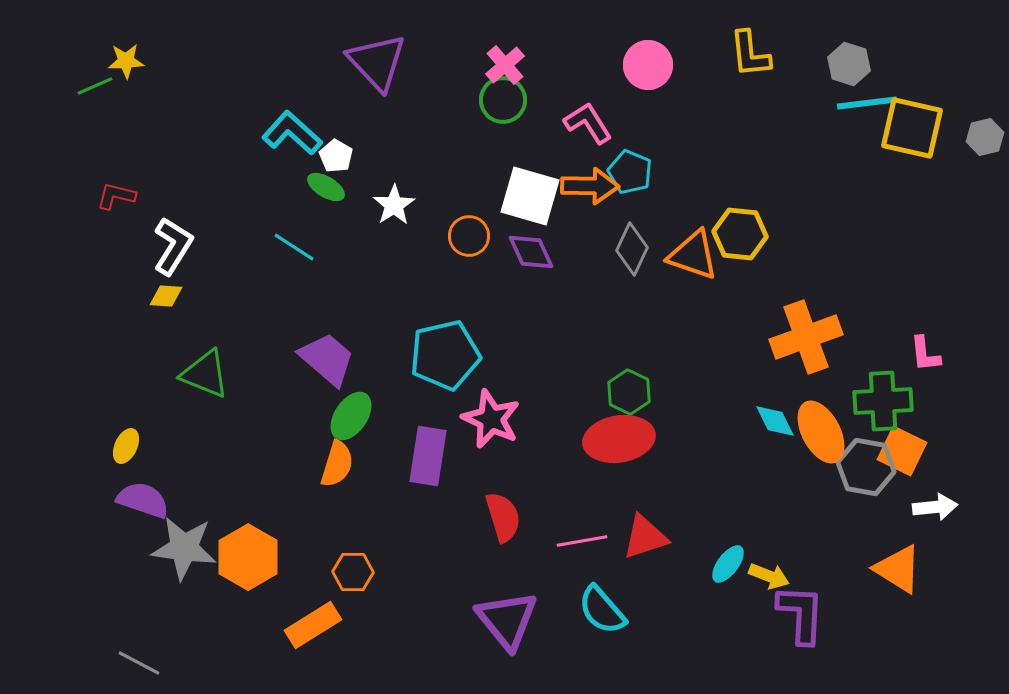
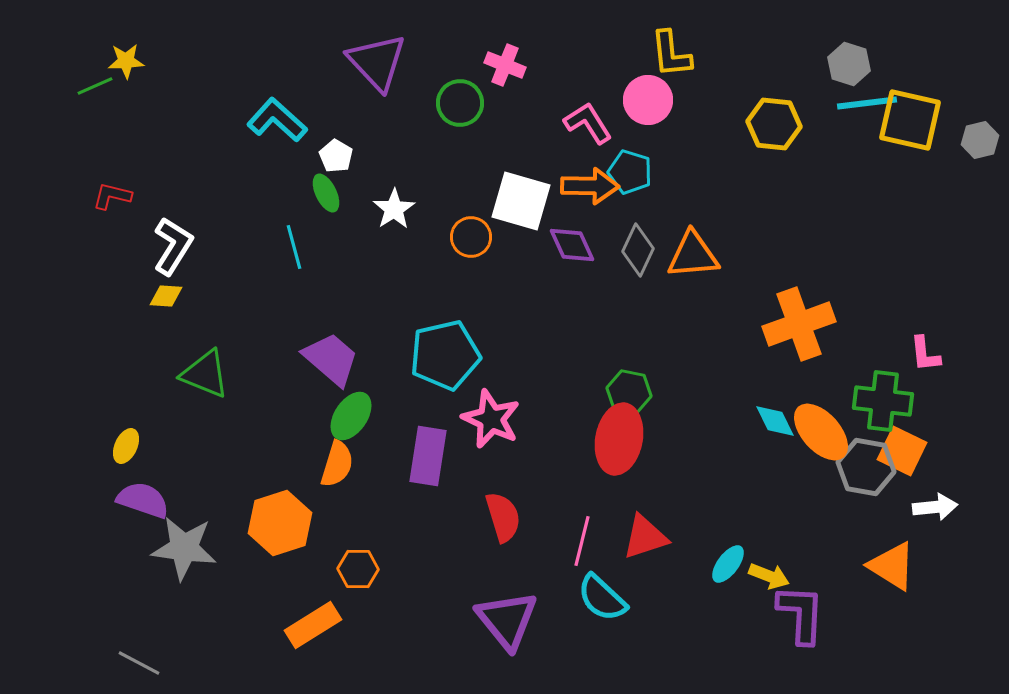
yellow L-shape at (750, 54): moved 79 px left
pink cross at (505, 65): rotated 27 degrees counterclockwise
pink circle at (648, 65): moved 35 px down
green circle at (503, 100): moved 43 px left, 3 px down
yellow square at (912, 128): moved 2 px left, 8 px up
cyan L-shape at (292, 133): moved 15 px left, 13 px up
gray hexagon at (985, 137): moved 5 px left, 3 px down
cyan pentagon at (630, 172): rotated 6 degrees counterclockwise
green ellipse at (326, 187): moved 6 px down; rotated 33 degrees clockwise
red L-shape at (116, 196): moved 4 px left
white square at (530, 196): moved 9 px left, 5 px down
white star at (394, 205): moved 4 px down
yellow hexagon at (740, 234): moved 34 px right, 110 px up
orange circle at (469, 236): moved 2 px right, 1 px down
cyan line at (294, 247): rotated 42 degrees clockwise
gray diamond at (632, 249): moved 6 px right, 1 px down
purple diamond at (531, 252): moved 41 px right, 7 px up
orange triangle at (693, 255): rotated 24 degrees counterclockwise
orange cross at (806, 337): moved 7 px left, 13 px up
purple trapezoid at (327, 359): moved 4 px right
green hexagon at (629, 392): rotated 15 degrees counterclockwise
green cross at (883, 401): rotated 10 degrees clockwise
orange ellipse at (821, 432): rotated 14 degrees counterclockwise
red ellipse at (619, 439): rotated 70 degrees counterclockwise
pink line at (582, 541): rotated 66 degrees counterclockwise
orange hexagon at (248, 557): moved 32 px right, 34 px up; rotated 12 degrees clockwise
orange triangle at (898, 569): moved 6 px left, 3 px up
orange hexagon at (353, 572): moved 5 px right, 3 px up
cyan semicircle at (602, 610): moved 12 px up; rotated 6 degrees counterclockwise
